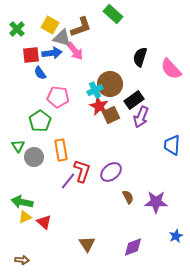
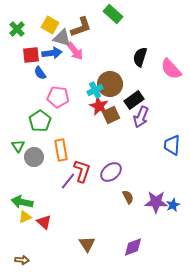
blue star: moved 3 px left, 31 px up
